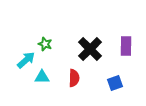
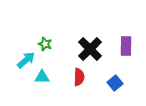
red semicircle: moved 5 px right, 1 px up
blue square: rotated 21 degrees counterclockwise
